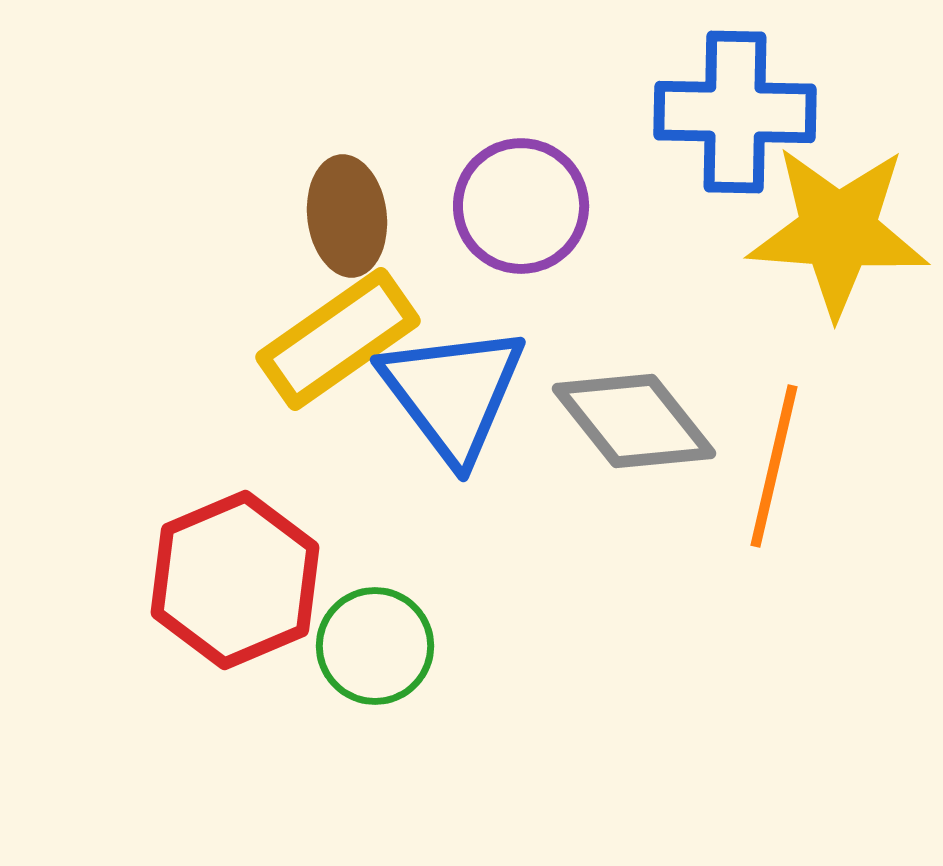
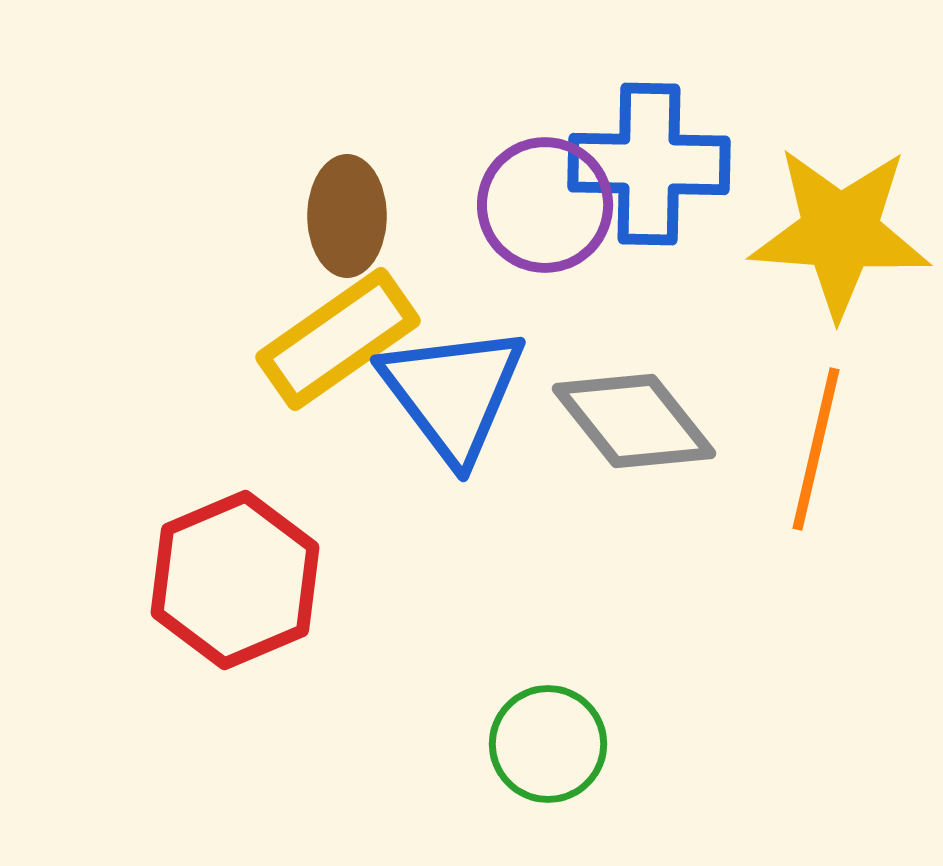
blue cross: moved 86 px left, 52 px down
purple circle: moved 24 px right, 1 px up
brown ellipse: rotated 7 degrees clockwise
yellow star: moved 2 px right, 1 px down
orange line: moved 42 px right, 17 px up
green circle: moved 173 px right, 98 px down
